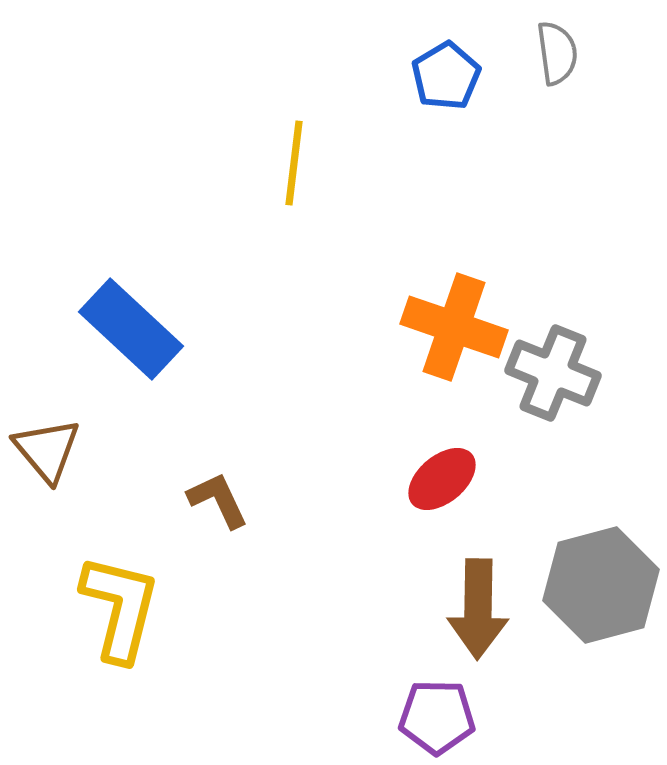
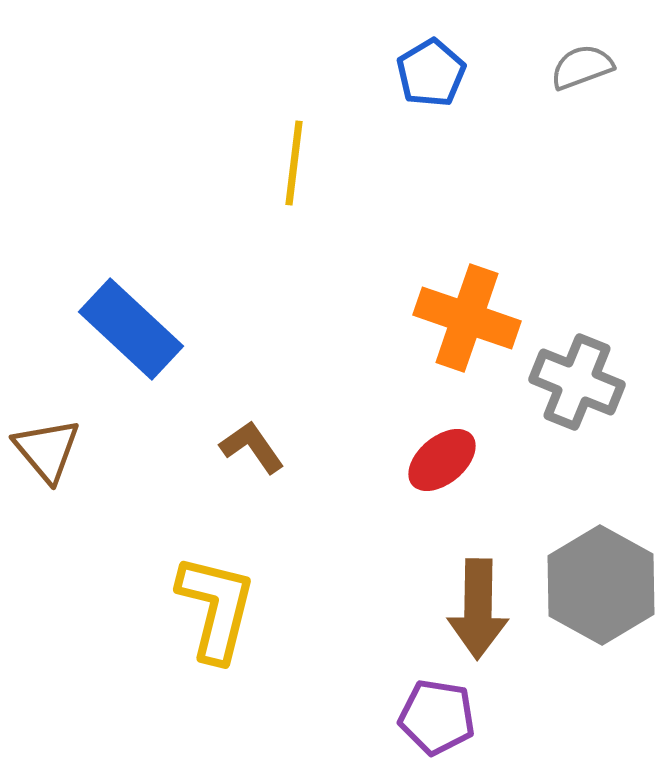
gray semicircle: moved 25 px right, 14 px down; rotated 102 degrees counterclockwise
blue pentagon: moved 15 px left, 3 px up
orange cross: moved 13 px right, 9 px up
gray cross: moved 24 px right, 9 px down
red ellipse: moved 19 px up
brown L-shape: moved 34 px right, 53 px up; rotated 10 degrees counterclockwise
gray hexagon: rotated 16 degrees counterclockwise
yellow L-shape: moved 96 px right
purple pentagon: rotated 8 degrees clockwise
